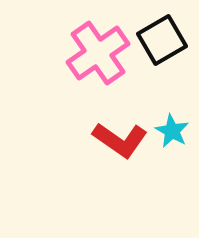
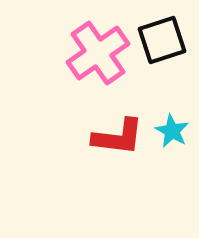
black square: rotated 12 degrees clockwise
red L-shape: moved 2 px left, 3 px up; rotated 28 degrees counterclockwise
